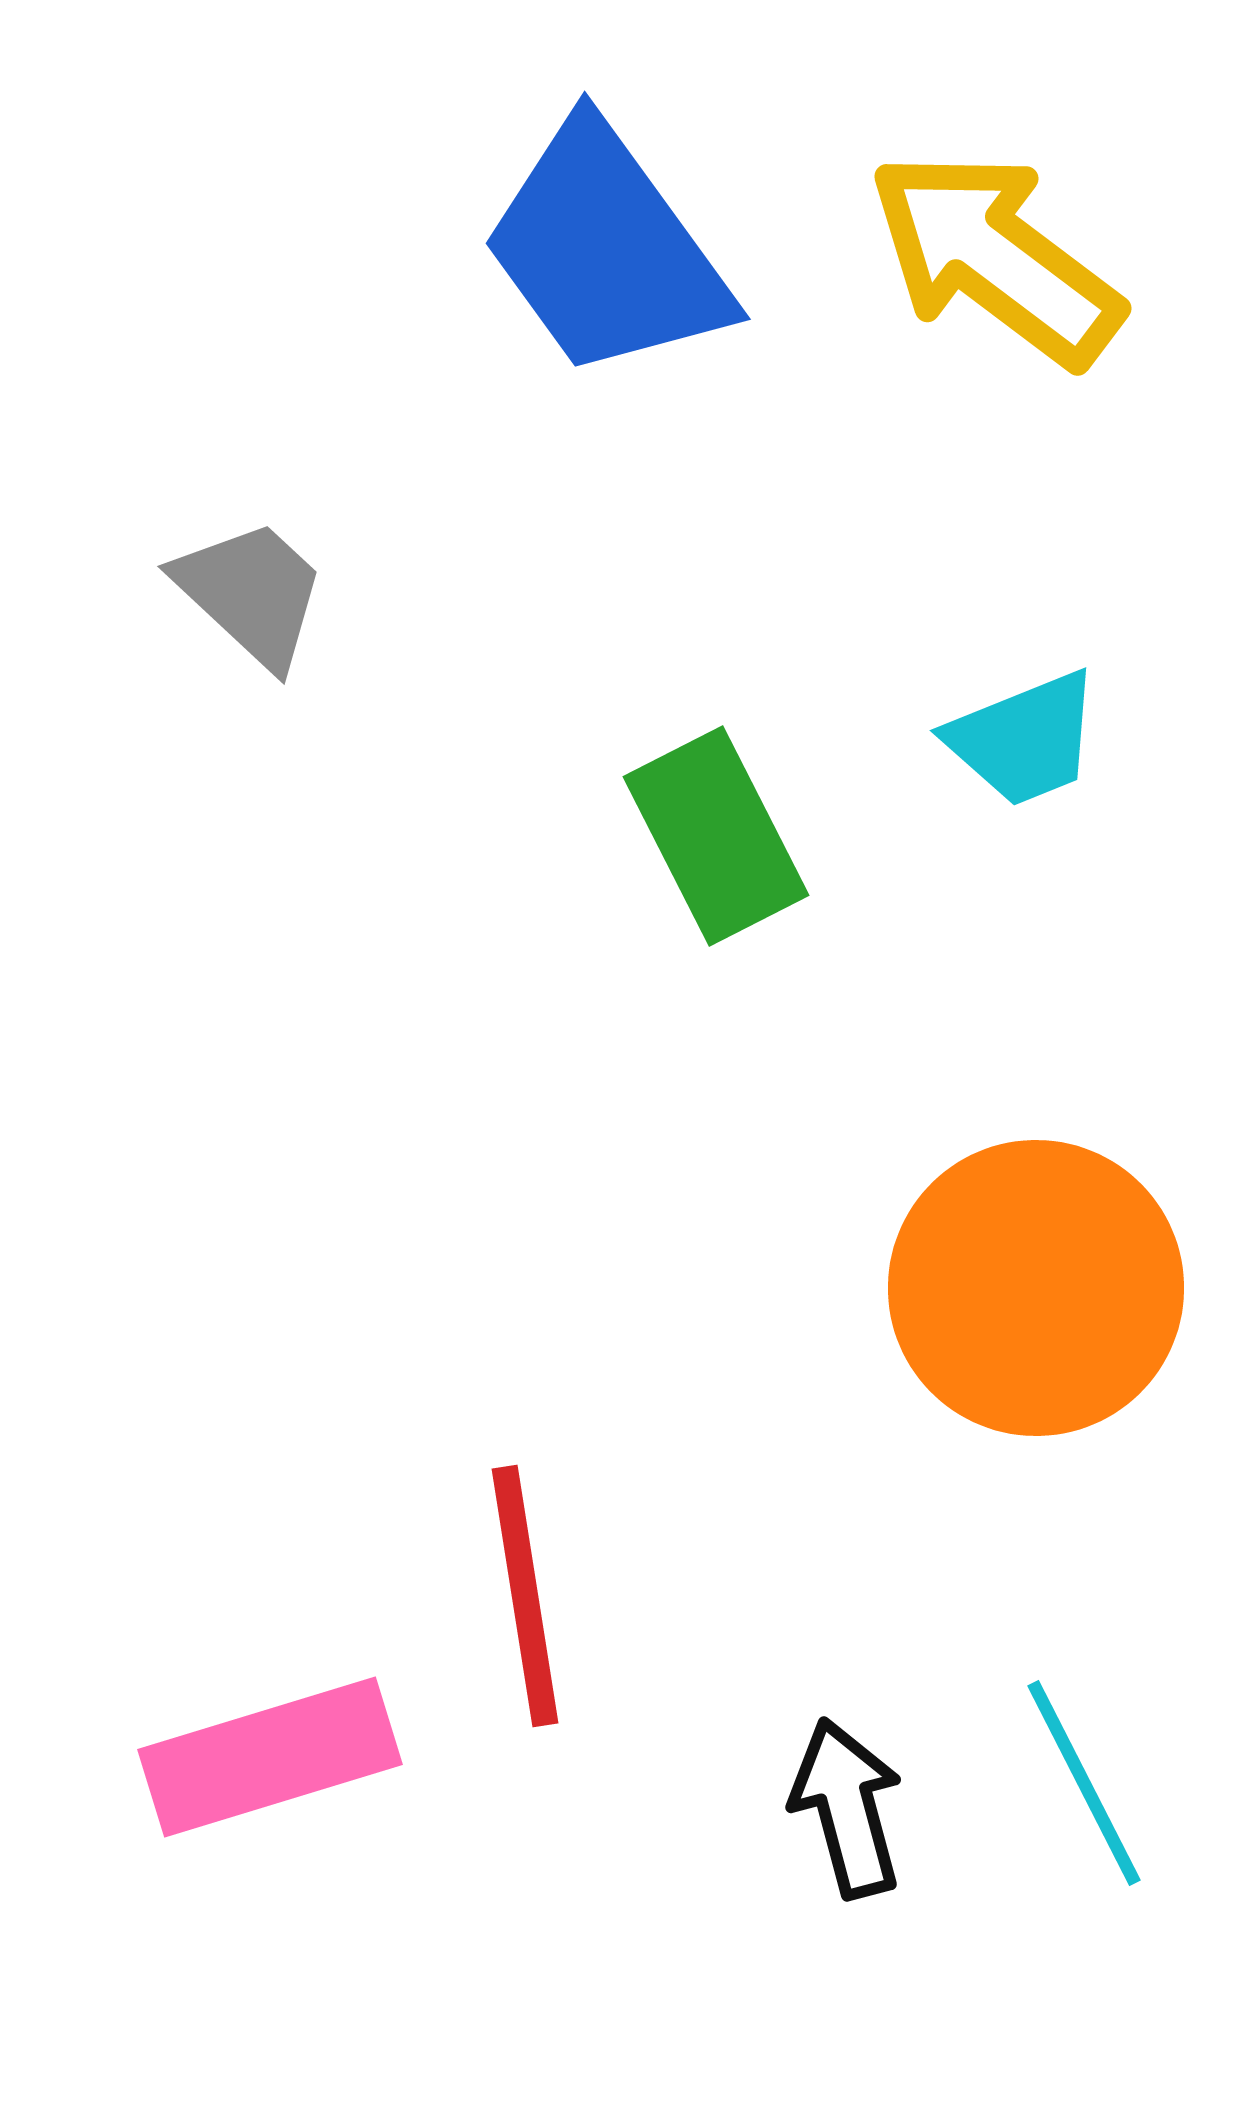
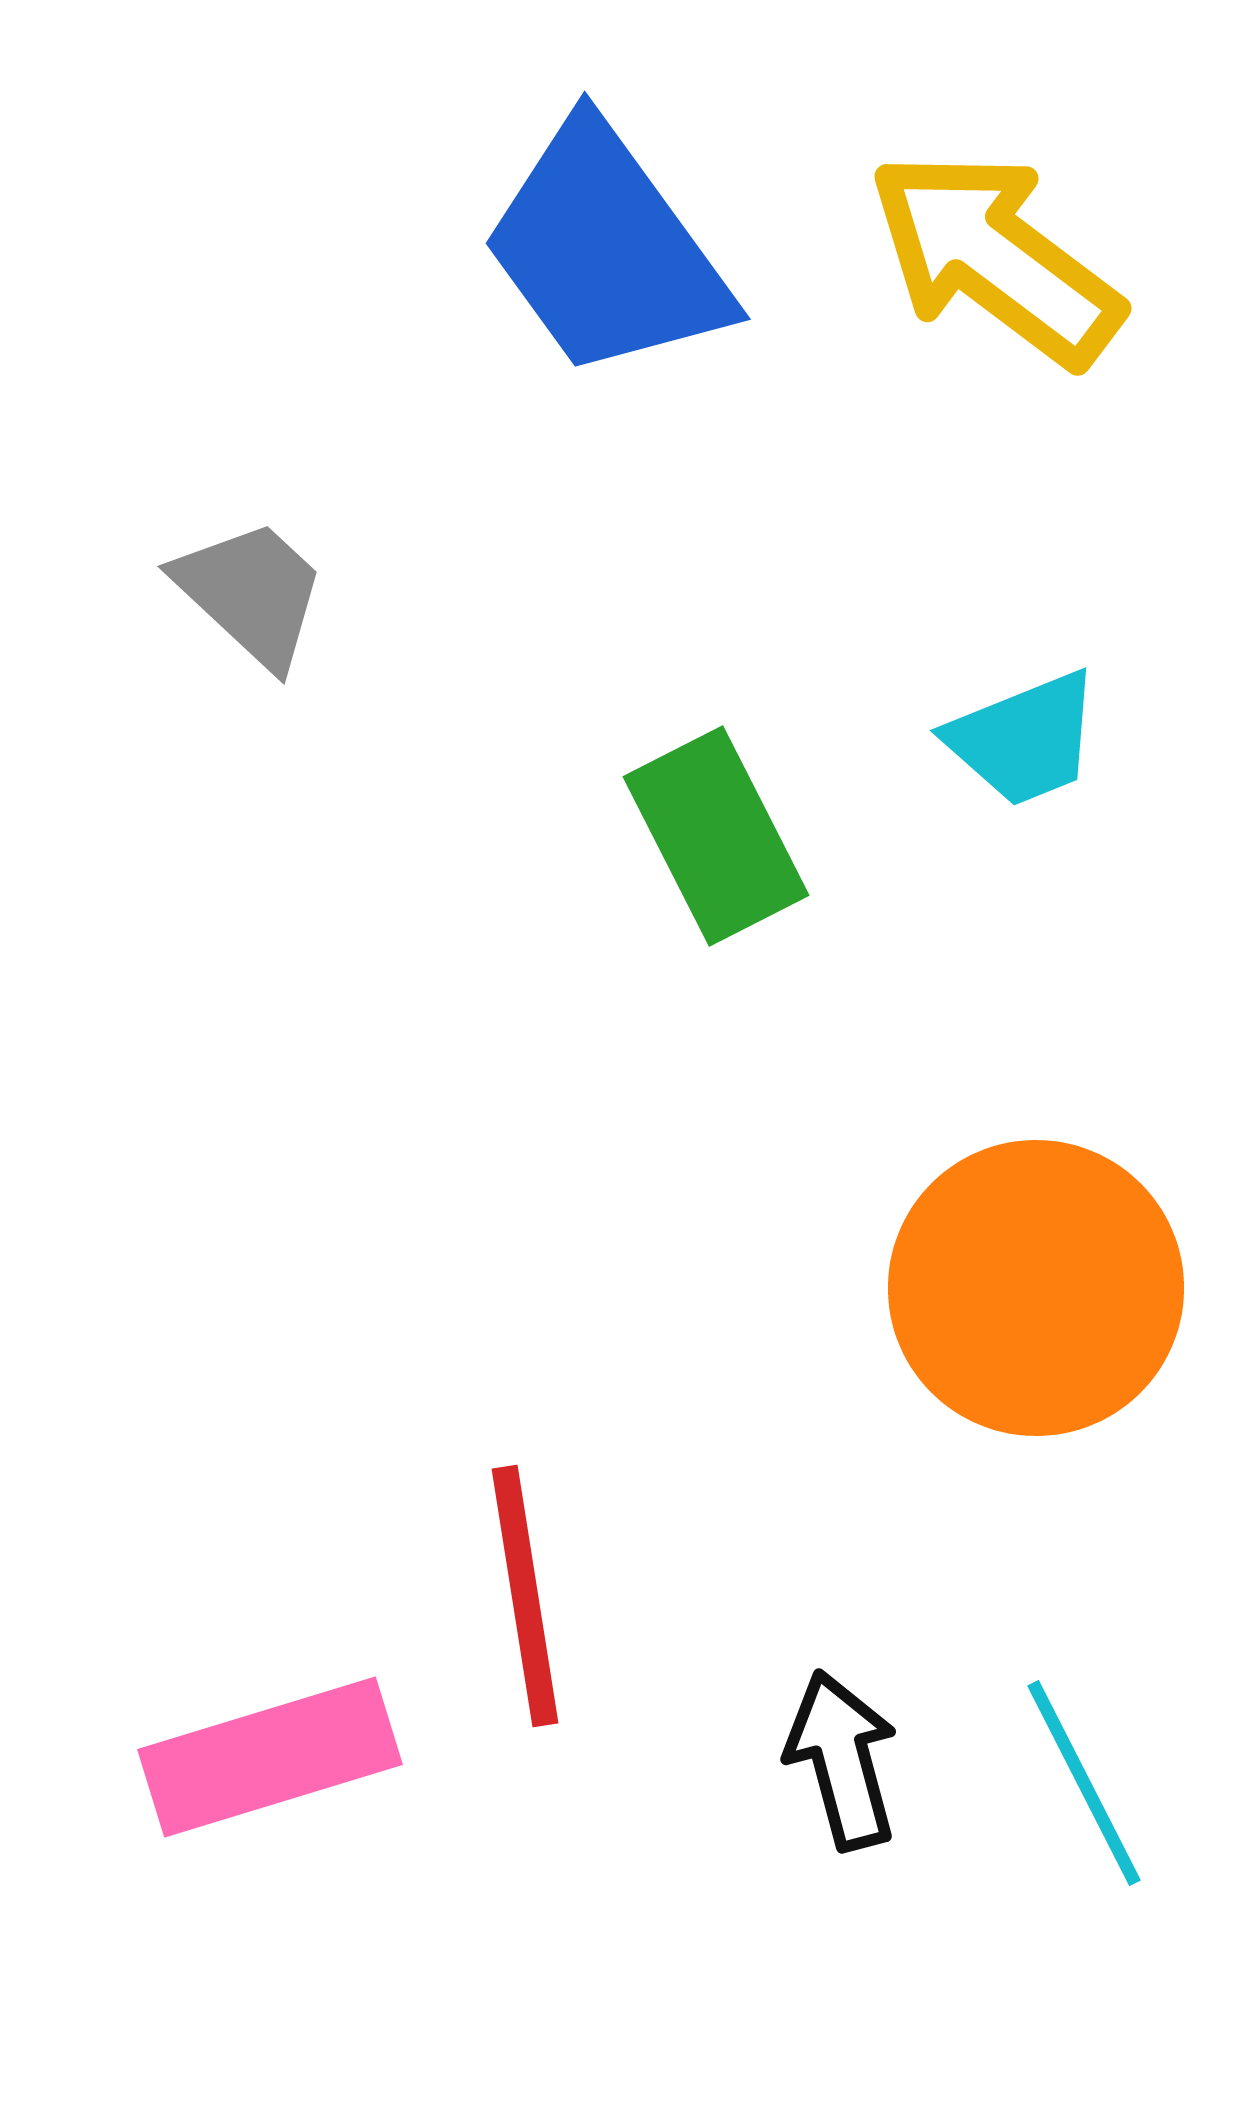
black arrow: moved 5 px left, 48 px up
